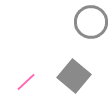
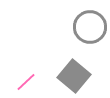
gray circle: moved 1 px left, 5 px down
